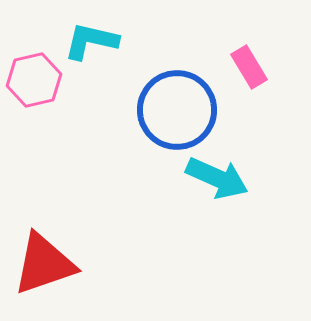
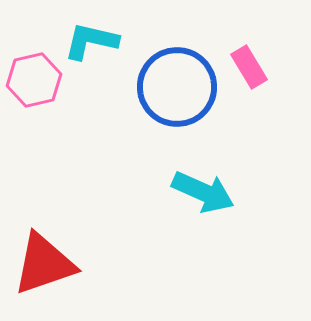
blue circle: moved 23 px up
cyan arrow: moved 14 px left, 14 px down
